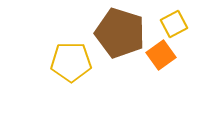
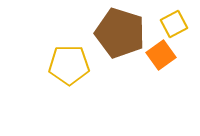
yellow pentagon: moved 2 px left, 3 px down
